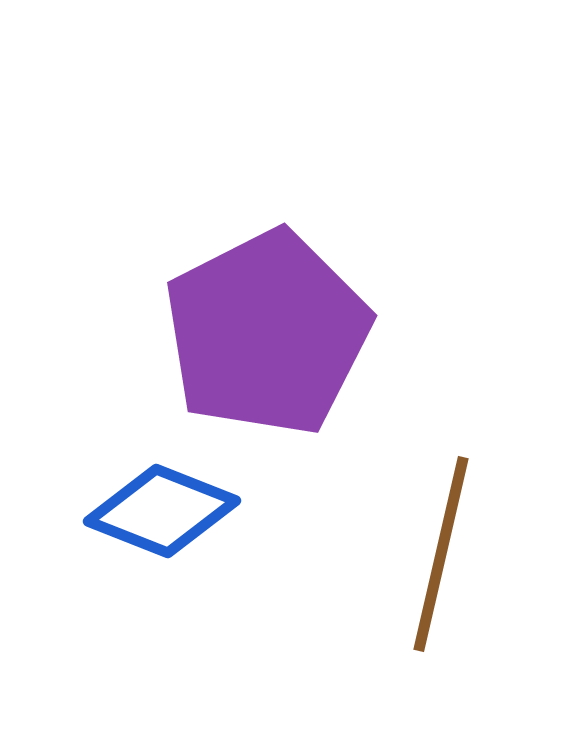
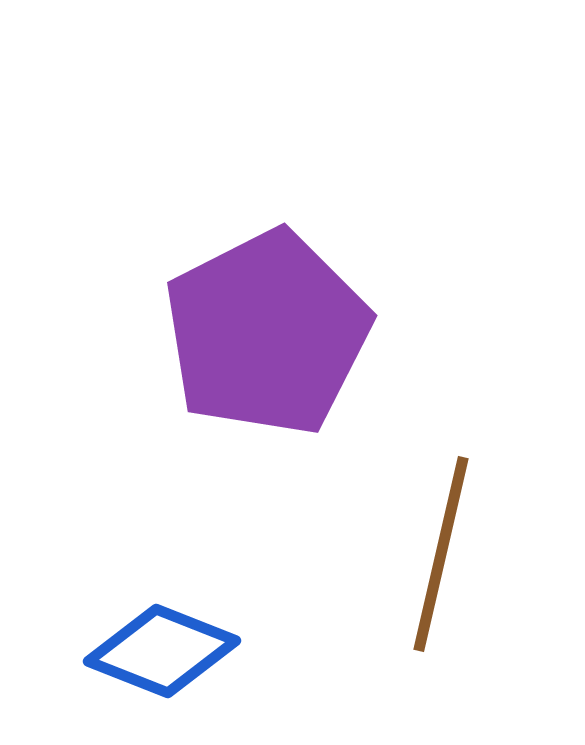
blue diamond: moved 140 px down
